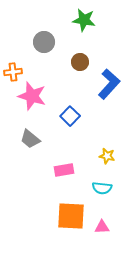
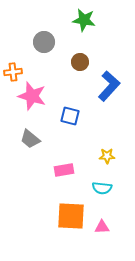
blue L-shape: moved 2 px down
blue square: rotated 30 degrees counterclockwise
yellow star: rotated 14 degrees counterclockwise
